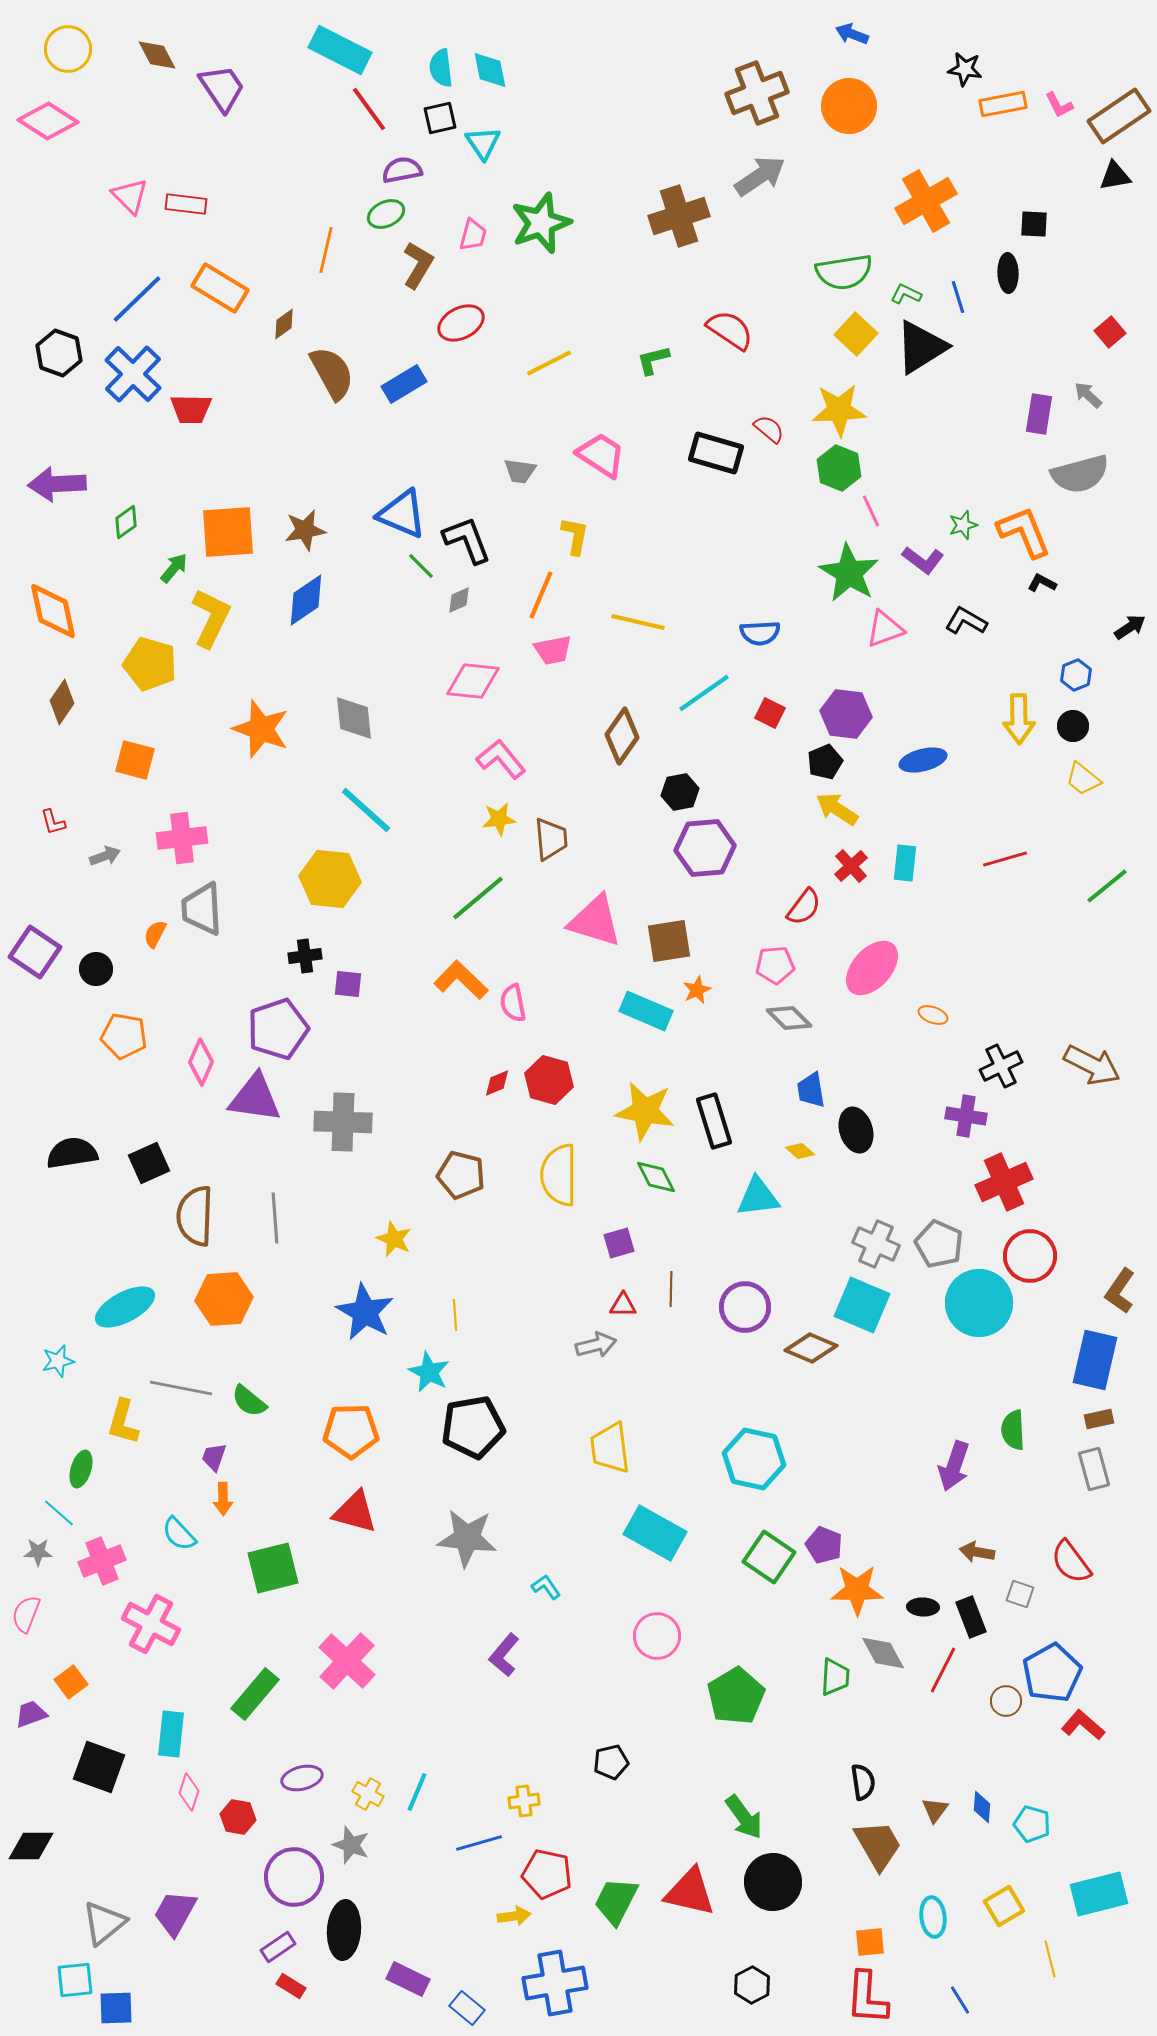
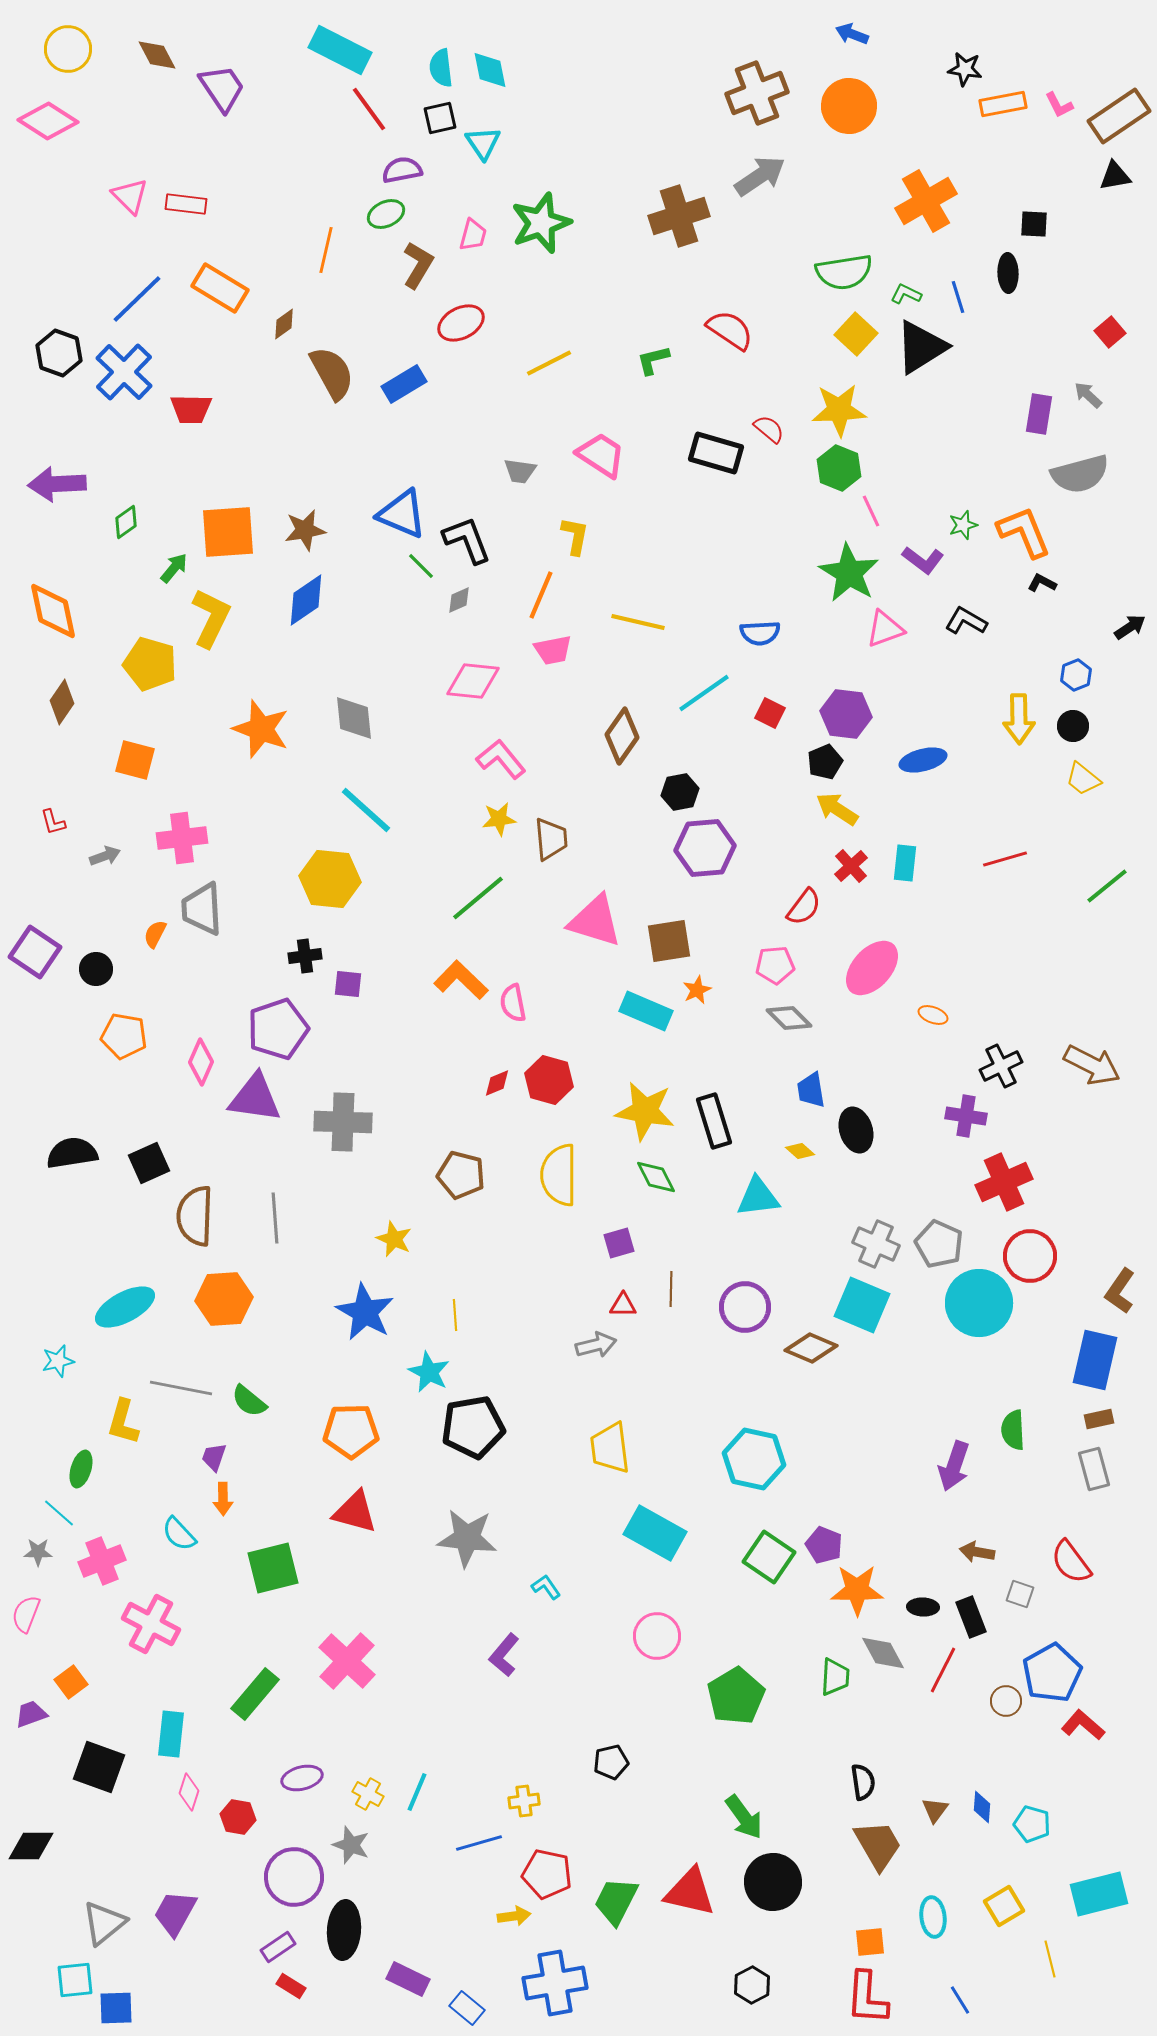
blue cross at (133, 374): moved 9 px left, 2 px up
